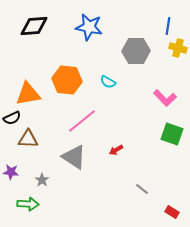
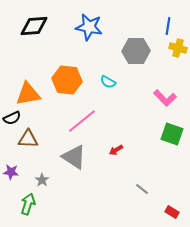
green arrow: rotated 75 degrees counterclockwise
